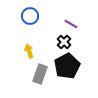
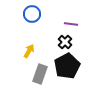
blue circle: moved 2 px right, 2 px up
purple line: rotated 24 degrees counterclockwise
black cross: moved 1 px right
yellow arrow: rotated 48 degrees clockwise
